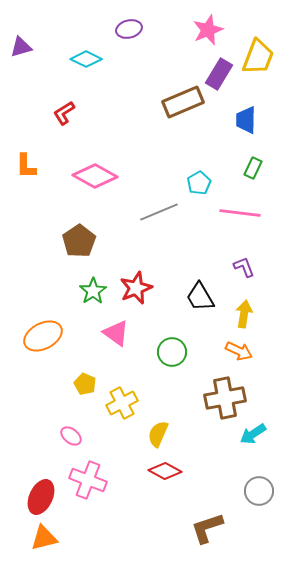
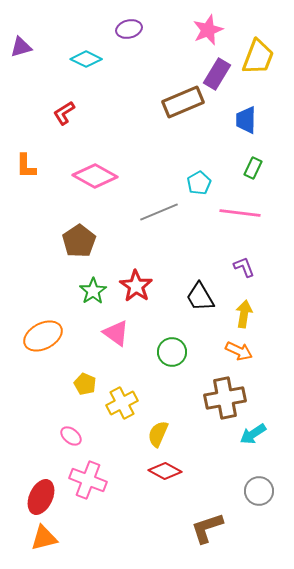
purple rectangle: moved 2 px left
red star: moved 2 px up; rotated 16 degrees counterclockwise
